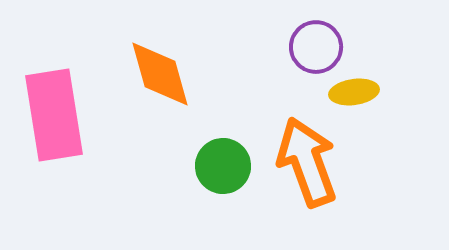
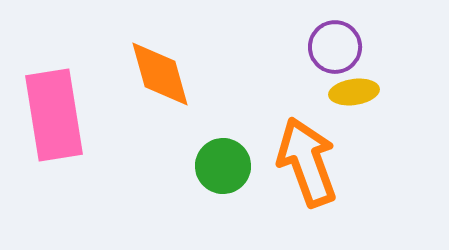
purple circle: moved 19 px right
